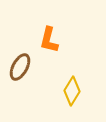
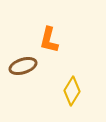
brown ellipse: moved 3 px right, 1 px up; rotated 44 degrees clockwise
